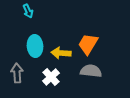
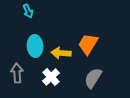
gray semicircle: moved 2 px right, 7 px down; rotated 65 degrees counterclockwise
